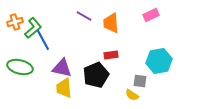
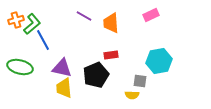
orange cross: moved 1 px right, 2 px up
green L-shape: moved 1 px left, 4 px up
yellow semicircle: rotated 32 degrees counterclockwise
